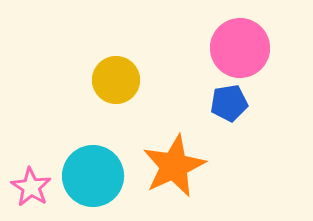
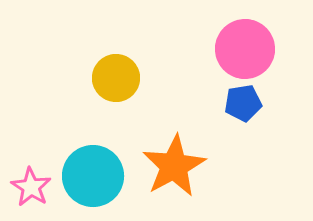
pink circle: moved 5 px right, 1 px down
yellow circle: moved 2 px up
blue pentagon: moved 14 px right
orange star: rotated 4 degrees counterclockwise
